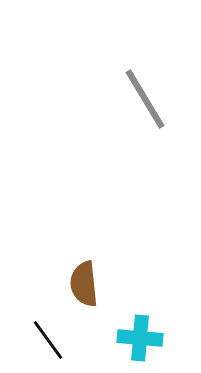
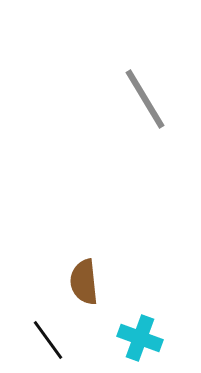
brown semicircle: moved 2 px up
cyan cross: rotated 15 degrees clockwise
